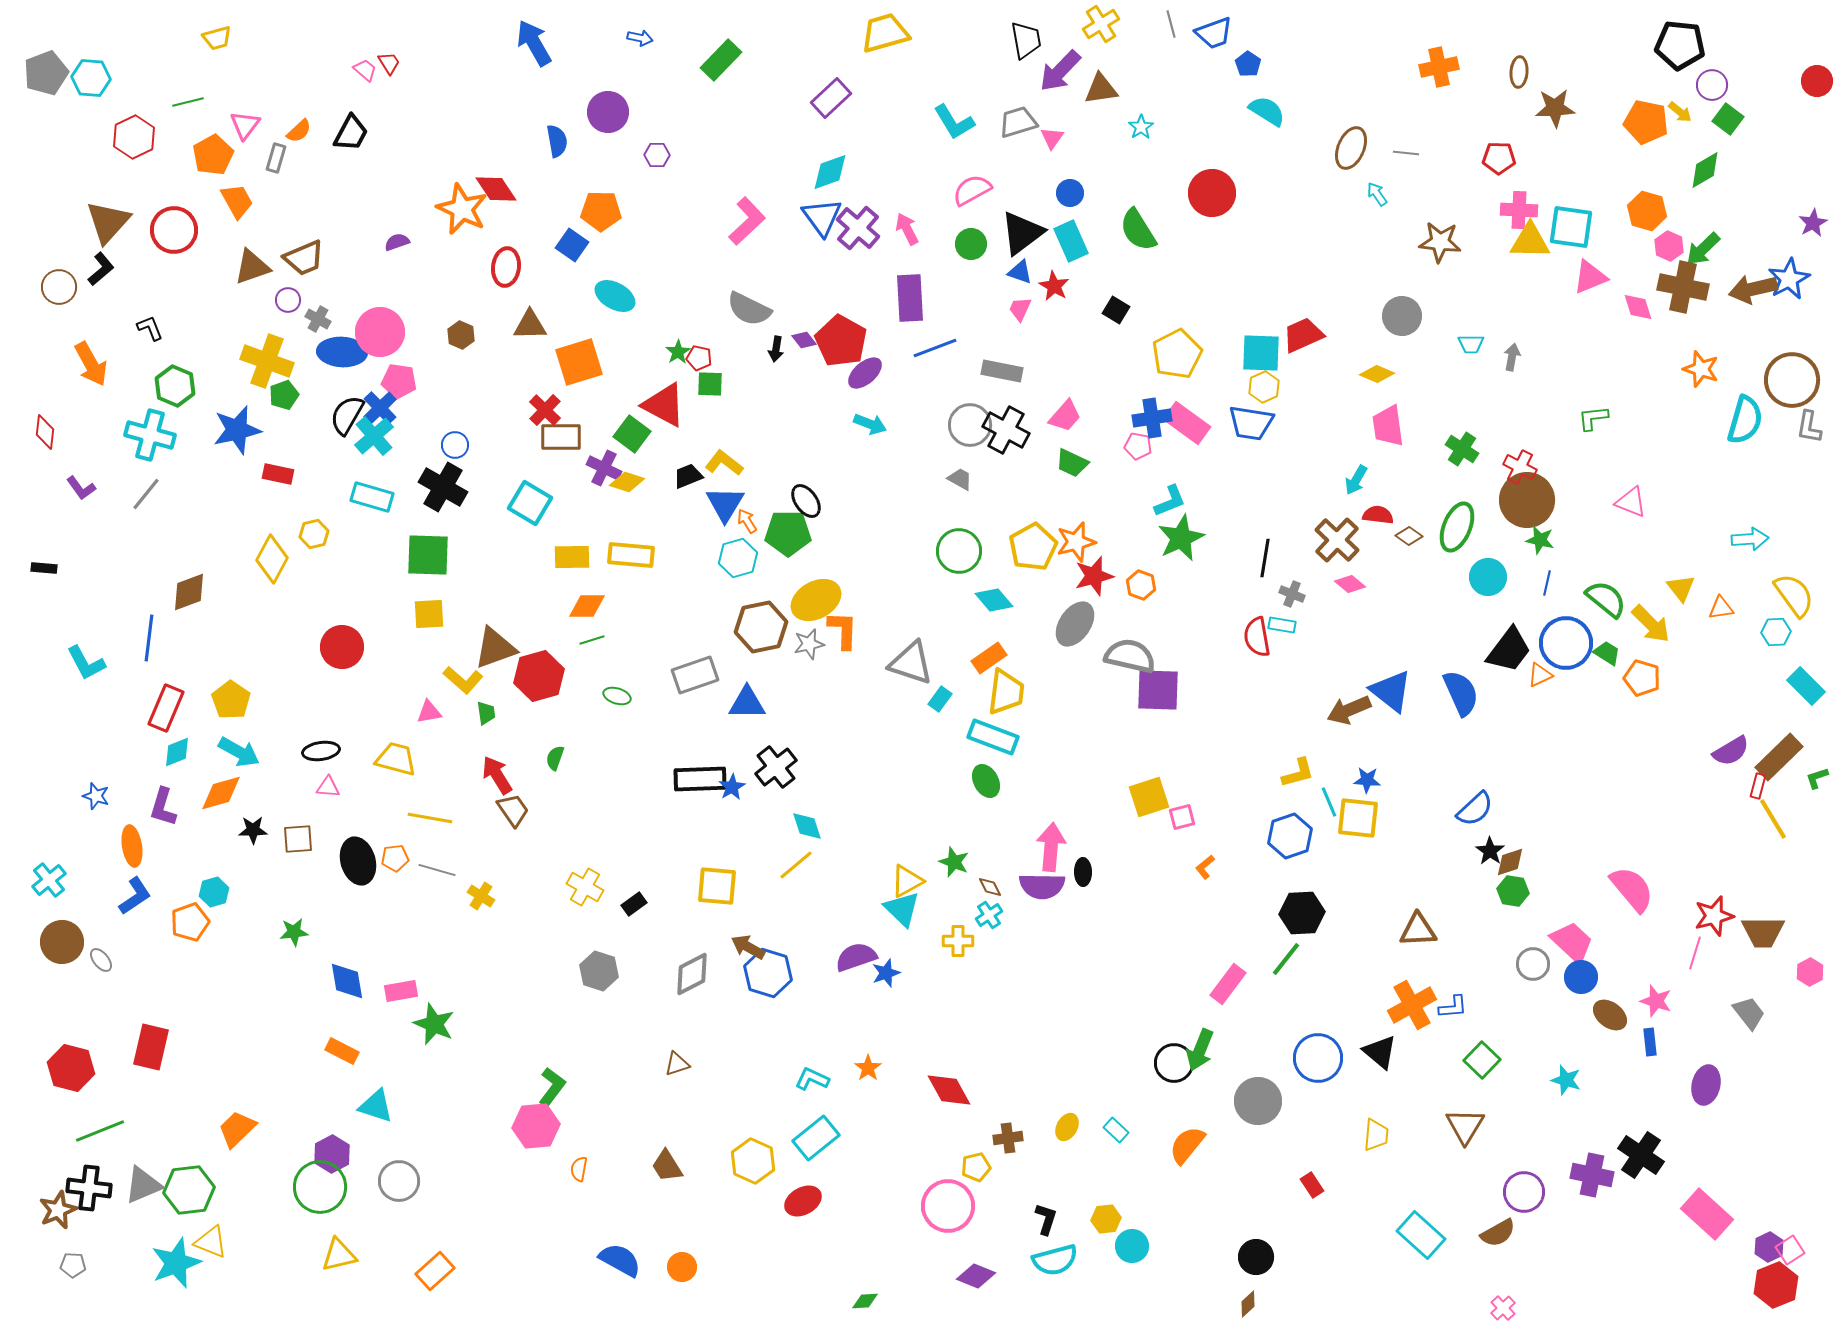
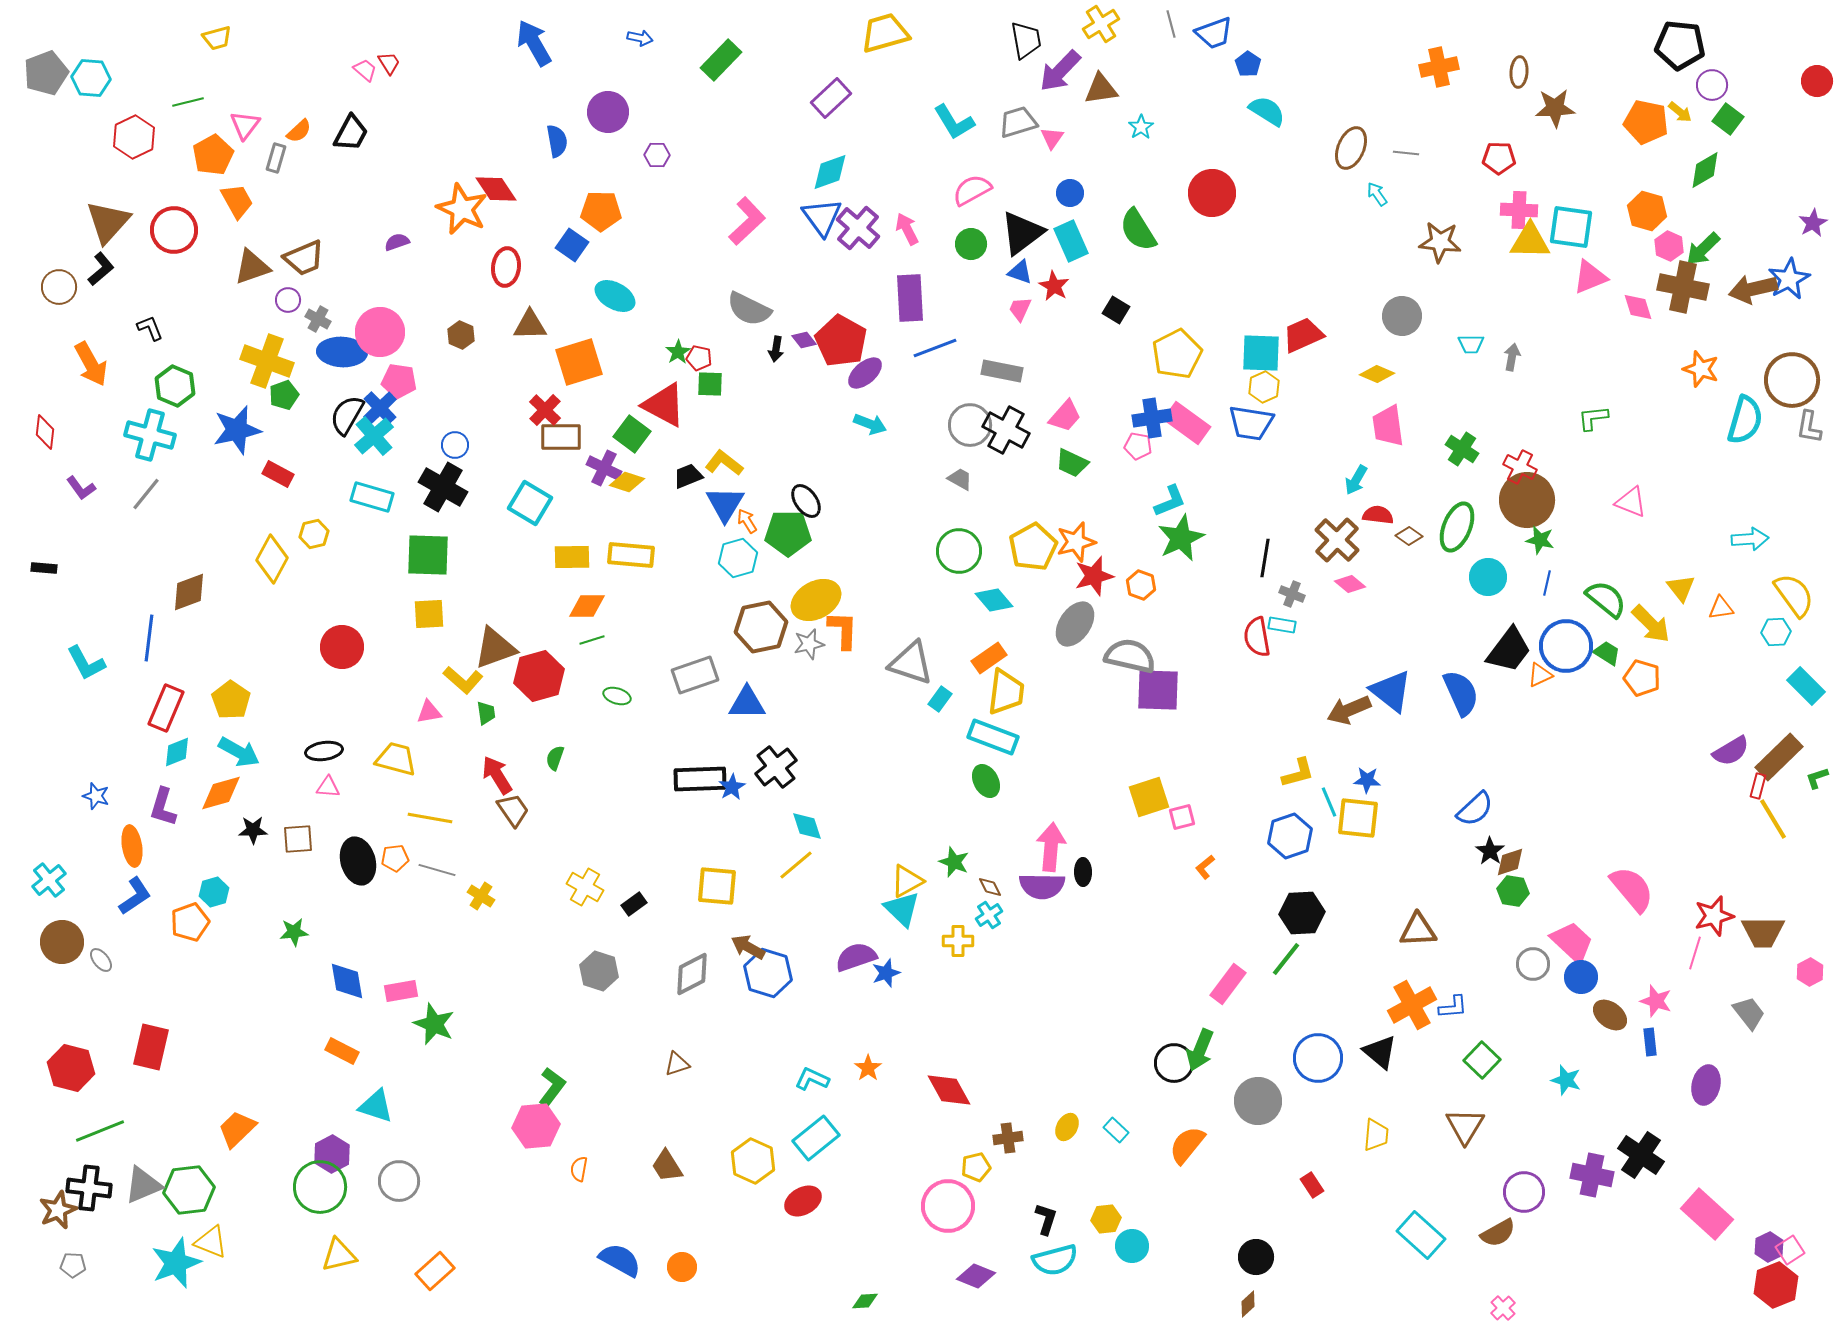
red rectangle at (278, 474): rotated 16 degrees clockwise
blue circle at (1566, 643): moved 3 px down
black ellipse at (321, 751): moved 3 px right
